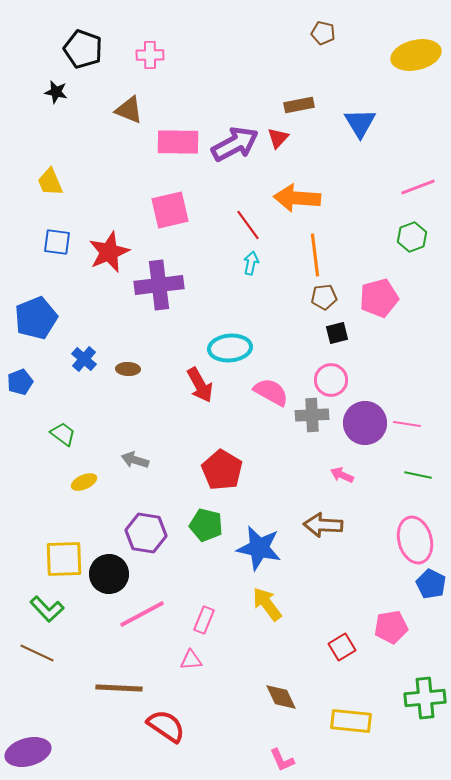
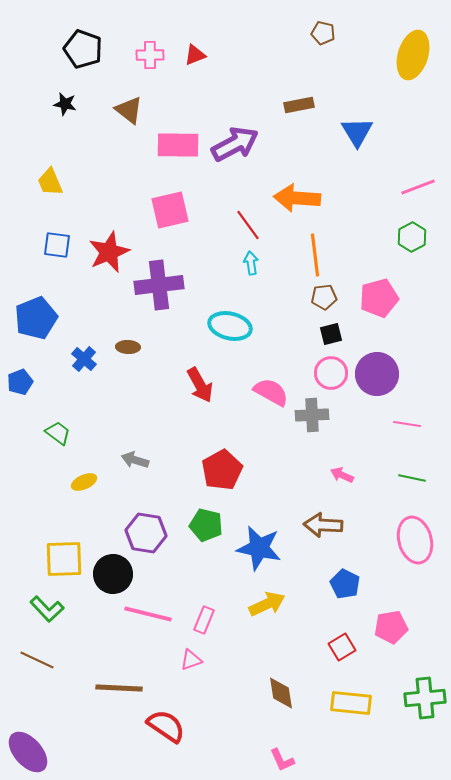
yellow ellipse at (416, 55): moved 3 px left; rotated 60 degrees counterclockwise
black star at (56, 92): moved 9 px right, 12 px down
brown triangle at (129, 110): rotated 16 degrees clockwise
blue triangle at (360, 123): moved 3 px left, 9 px down
red triangle at (278, 138): moved 83 px left, 83 px up; rotated 25 degrees clockwise
pink rectangle at (178, 142): moved 3 px down
green hexagon at (412, 237): rotated 8 degrees counterclockwise
blue square at (57, 242): moved 3 px down
cyan arrow at (251, 263): rotated 20 degrees counterclockwise
black square at (337, 333): moved 6 px left, 1 px down
cyan ellipse at (230, 348): moved 22 px up; rotated 18 degrees clockwise
brown ellipse at (128, 369): moved 22 px up
pink circle at (331, 380): moved 7 px up
purple circle at (365, 423): moved 12 px right, 49 px up
green trapezoid at (63, 434): moved 5 px left, 1 px up
red pentagon at (222, 470): rotated 12 degrees clockwise
green line at (418, 475): moved 6 px left, 3 px down
black circle at (109, 574): moved 4 px right
blue pentagon at (431, 584): moved 86 px left
yellow arrow at (267, 604): rotated 102 degrees clockwise
pink line at (142, 614): moved 6 px right; rotated 42 degrees clockwise
brown line at (37, 653): moved 7 px down
pink triangle at (191, 660): rotated 15 degrees counterclockwise
brown diamond at (281, 697): moved 4 px up; rotated 16 degrees clockwise
yellow rectangle at (351, 721): moved 18 px up
purple ellipse at (28, 752): rotated 63 degrees clockwise
